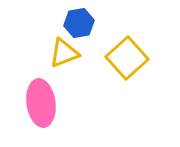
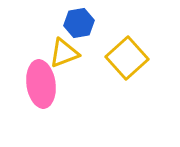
pink ellipse: moved 19 px up
